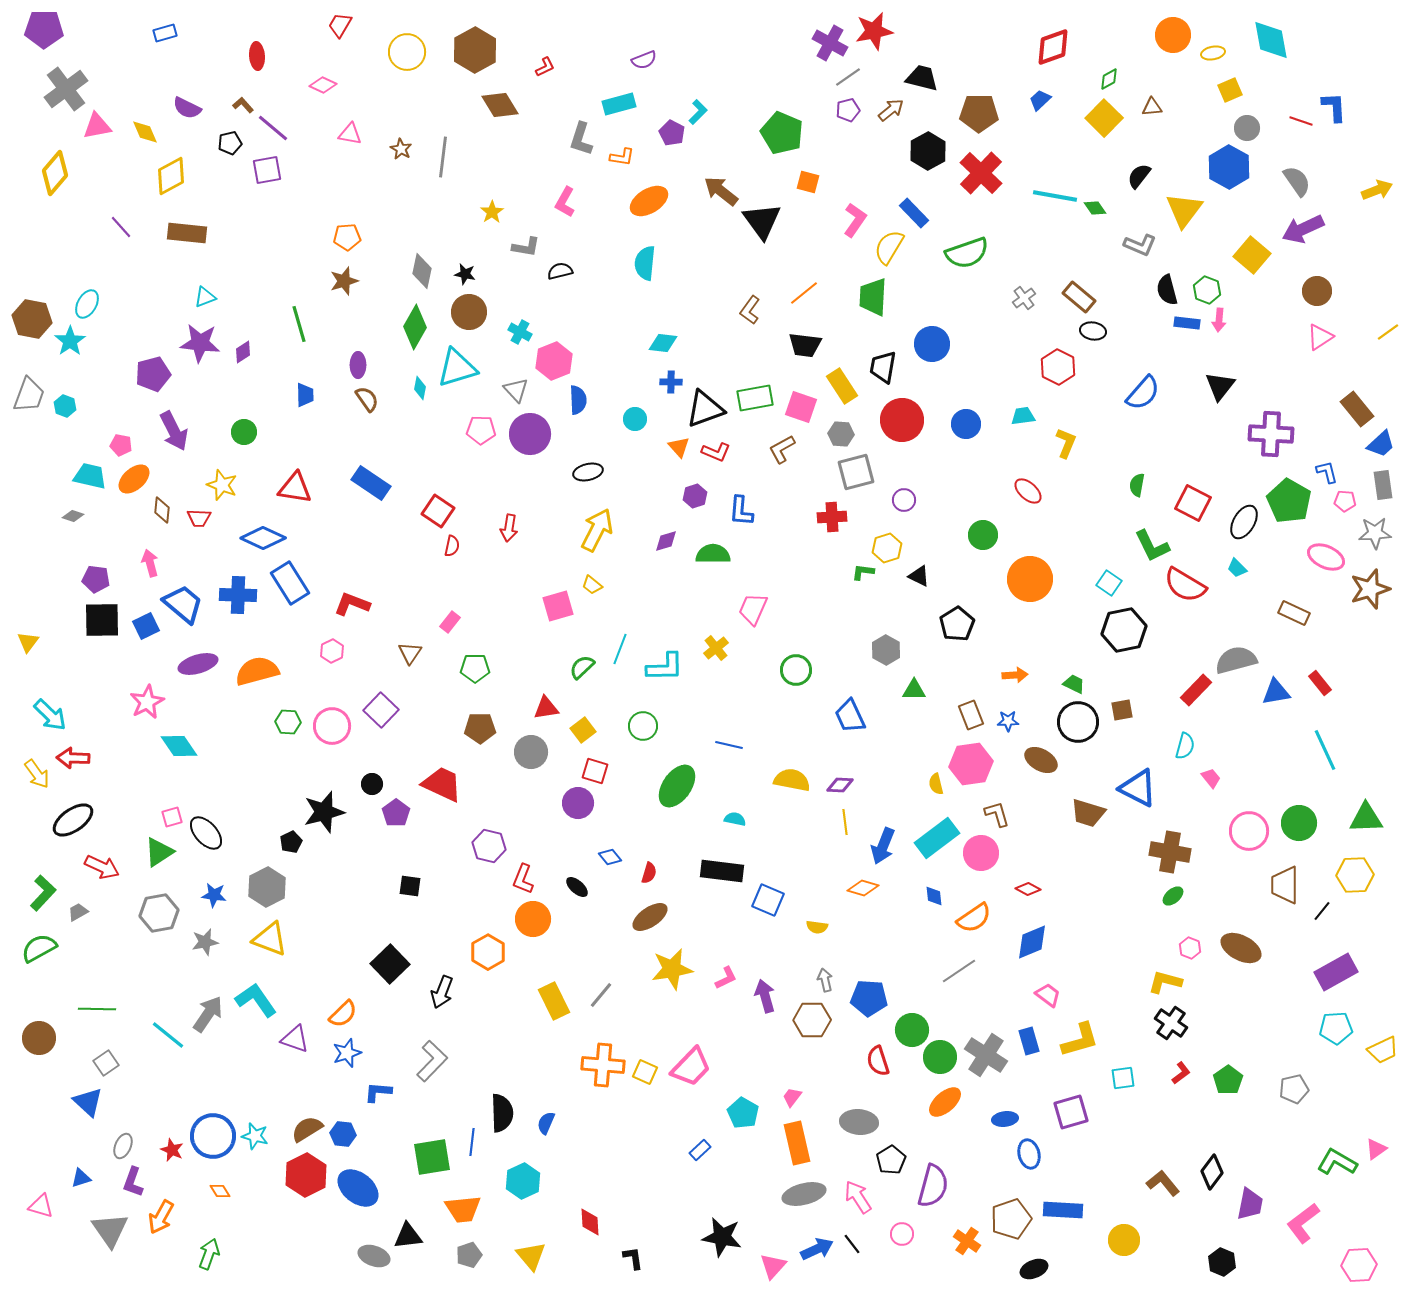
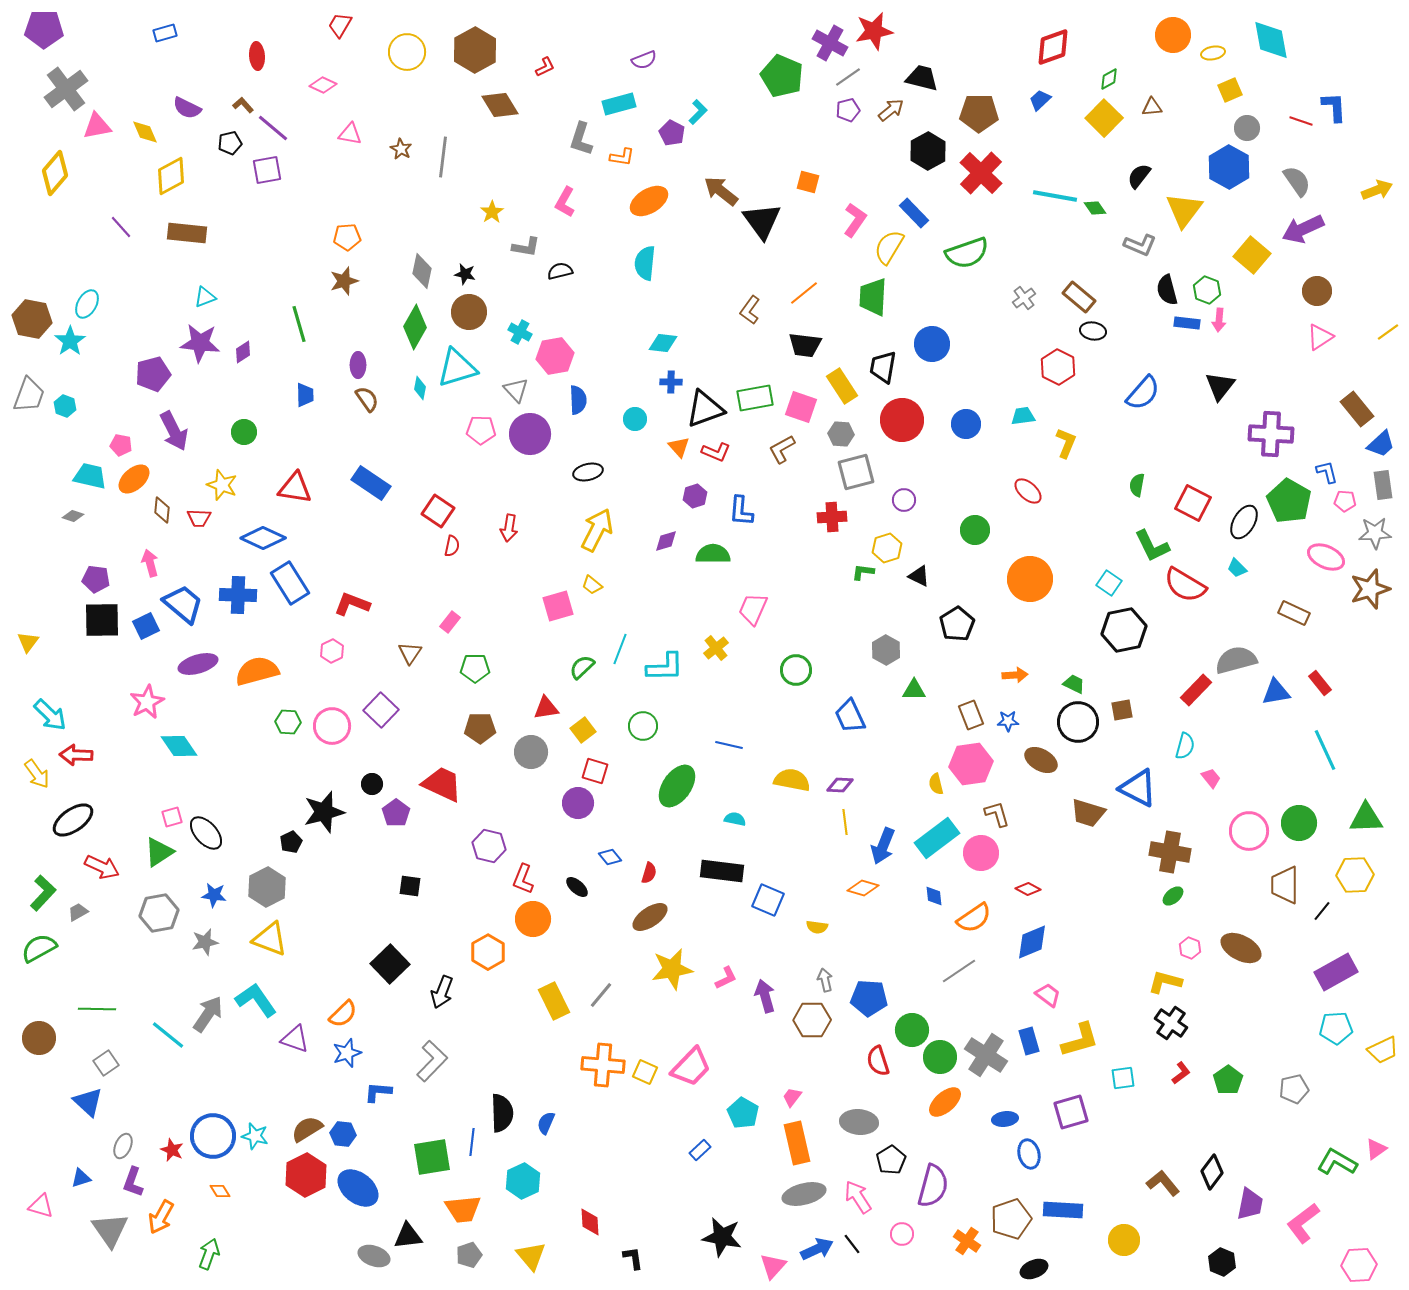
green pentagon at (782, 133): moved 57 px up
pink hexagon at (554, 361): moved 1 px right, 5 px up; rotated 12 degrees clockwise
green circle at (983, 535): moved 8 px left, 5 px up
red arrow at (73, 758): moved 3 px right, 3 px up
